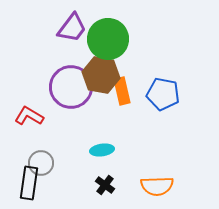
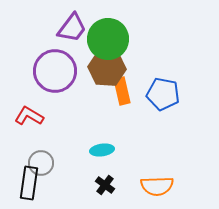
brown hexagon: moved 6 px right, 7 px up; rotated 6 degrees counterclockwise
purple circle: moved 16 px left, 16 px up
